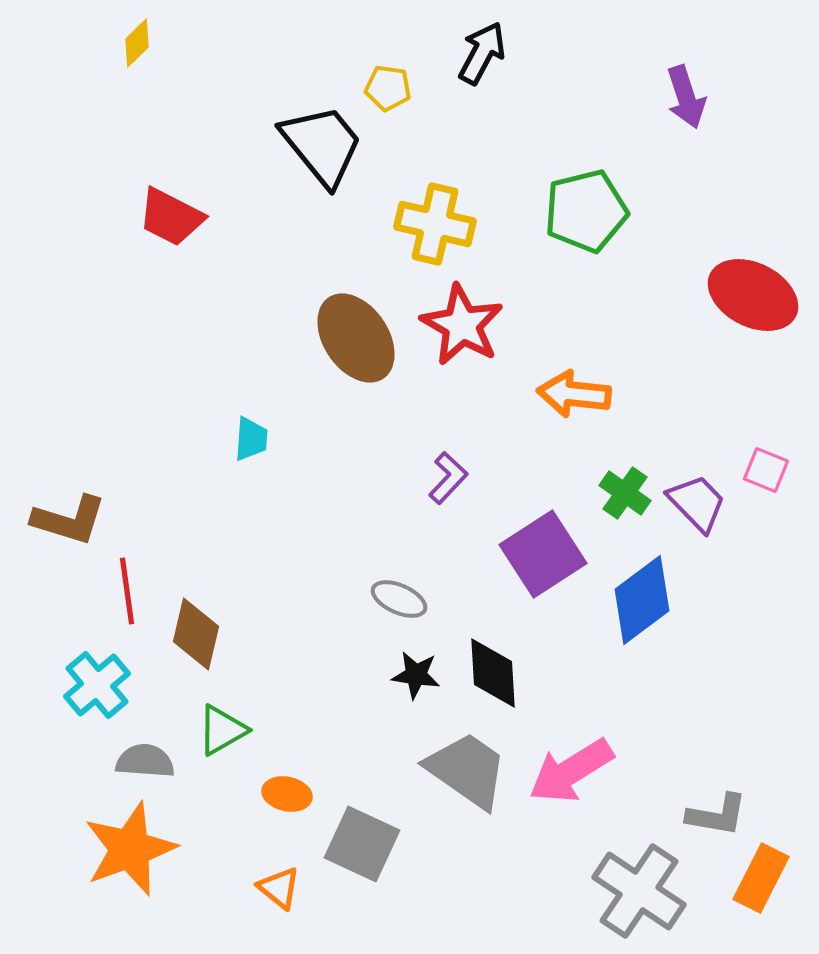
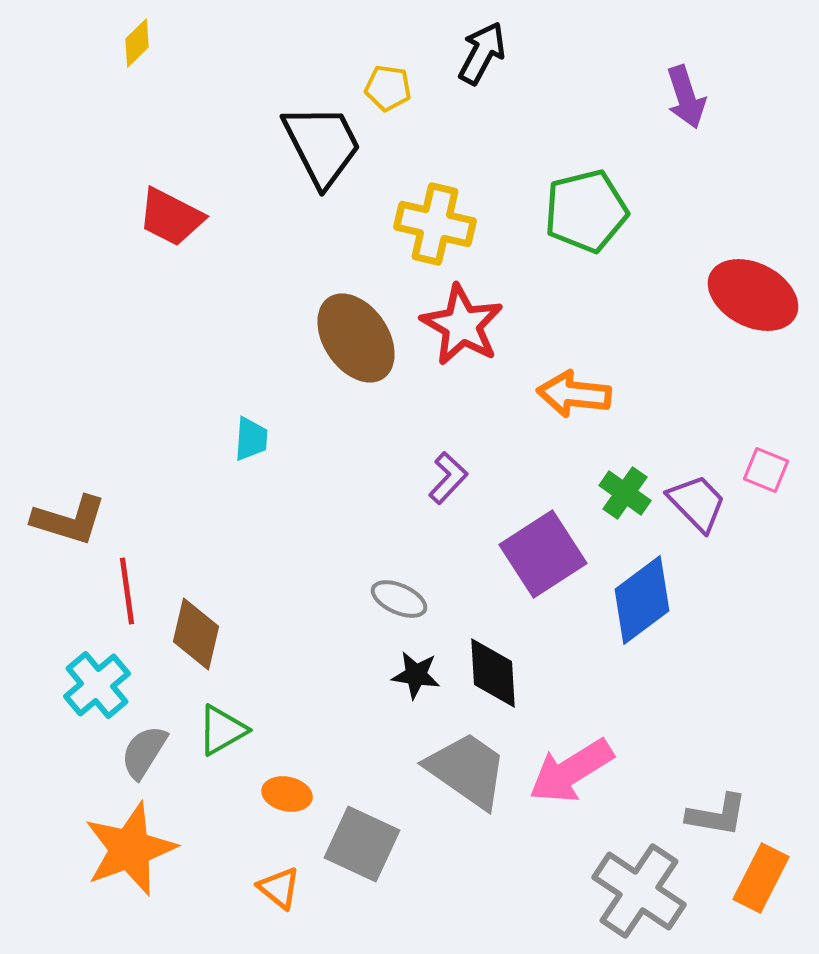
black trapezoid: rotated 12 degrees clockwise
gray semicircle: moved 1 px left, 9 px up; rotated 62 degrees counterclockwise
